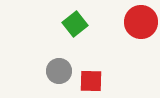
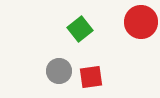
green square: moved 5 px right, 5 px down
red square: moved 4 px up; rotated 10 degrees counterclockwise
